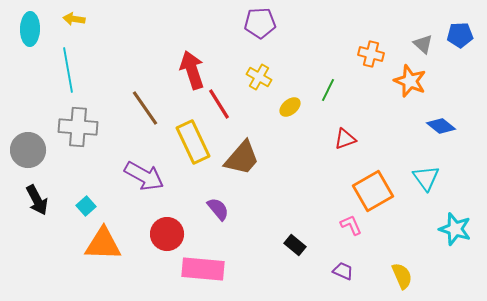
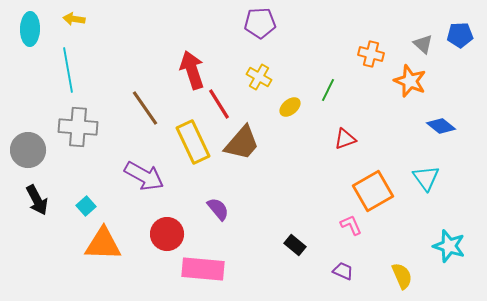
brown trapezoid: moved 15 px up
cyan star: moved 6 px left, 17 px down
